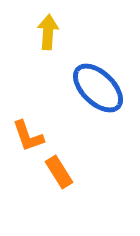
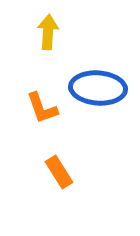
blue ellipse: rotated 40 degrees counterclockwise
orange L-shape: moved 14 px right, 28 px up
